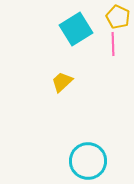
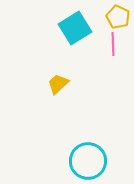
cyan square: moved 1 px left, 1 px up
yellow trapezoid: moved 4 px left, 2 px down
